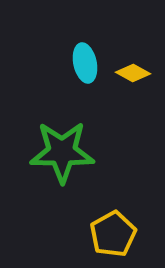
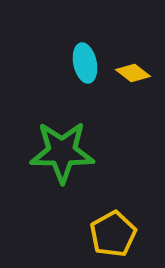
yellow diamond: rotated 8 degrees clockwise
